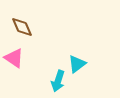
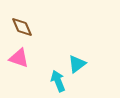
pink triangle: moved 5 px right; rotated 15 degrees counterclockwise
cyan arrow: rotated 140 degrees clockwise
